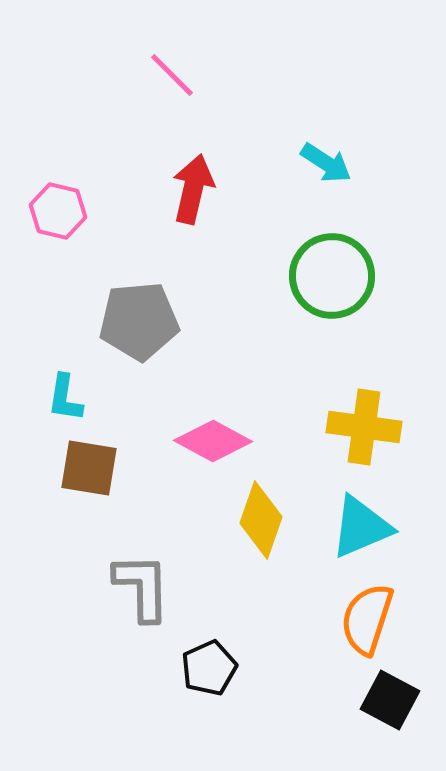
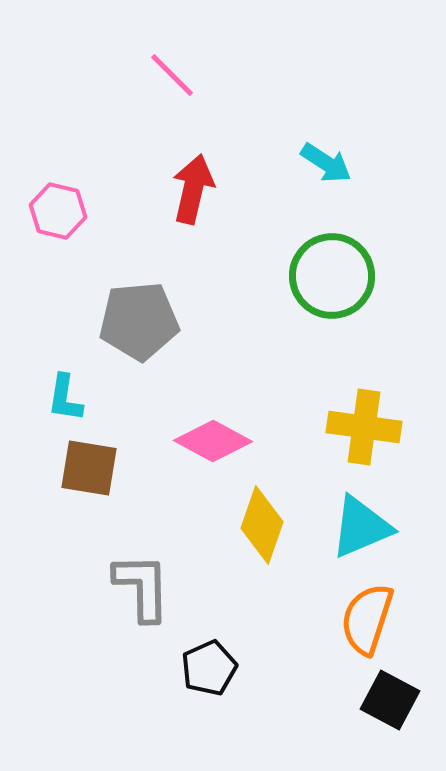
yellow diamond: moved 1 px right, 5 px down
